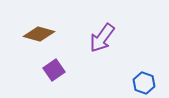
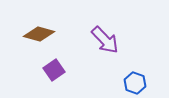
purple arrow: moved 3 px right, 2 px down; rotated 80 degrees counterclockwise
blue hexagon: moved 9 px left
